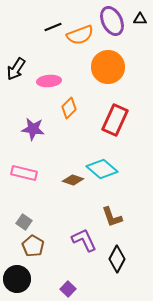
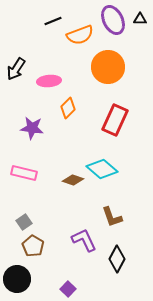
purple ellipse: moved 1 px right, 1 px up
black line: moved 6 px up
orange diamond: moved 1 px left
purple star: moved 1 px left, 1 px up
gray square: rotated 21 degrees clockwise
